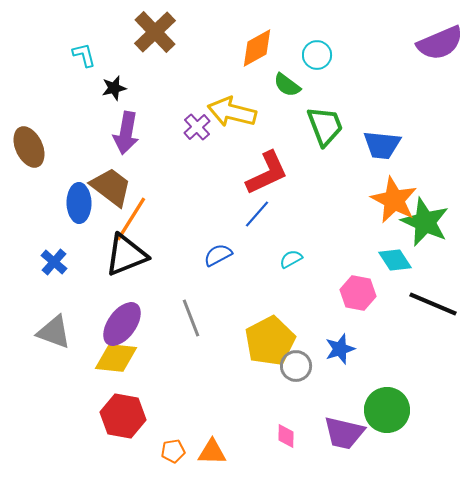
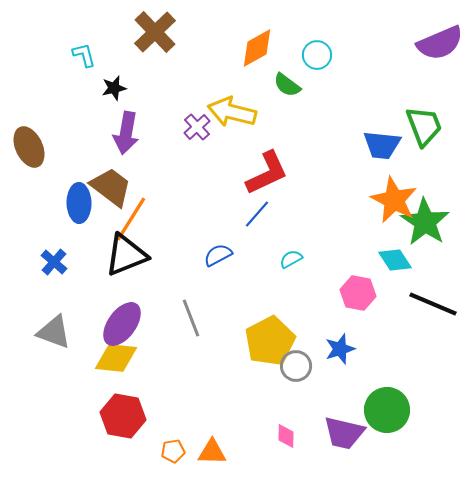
green trapezoid: moved 99 px right
green star: rotated 9 degrees clockwise
